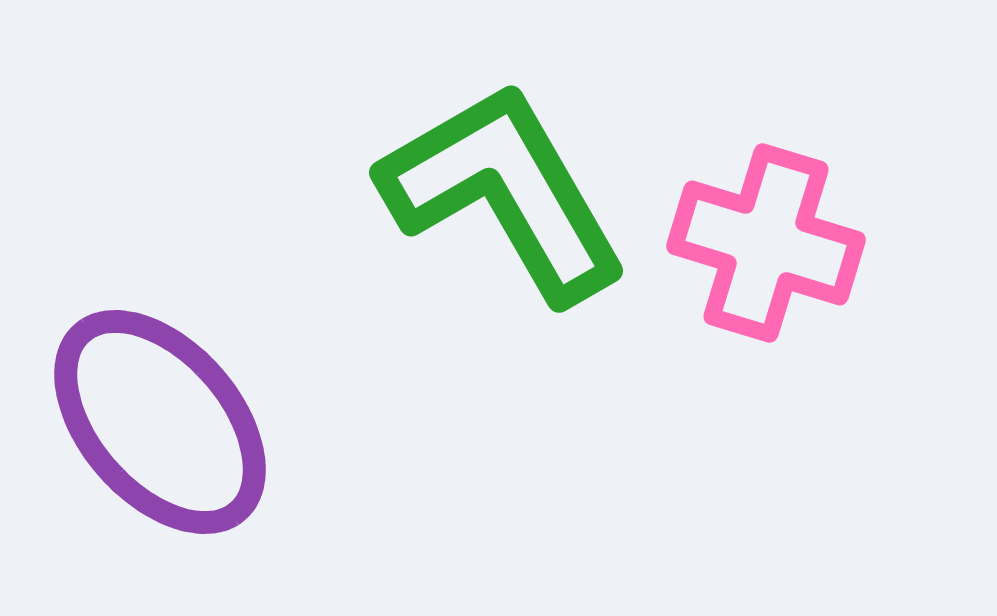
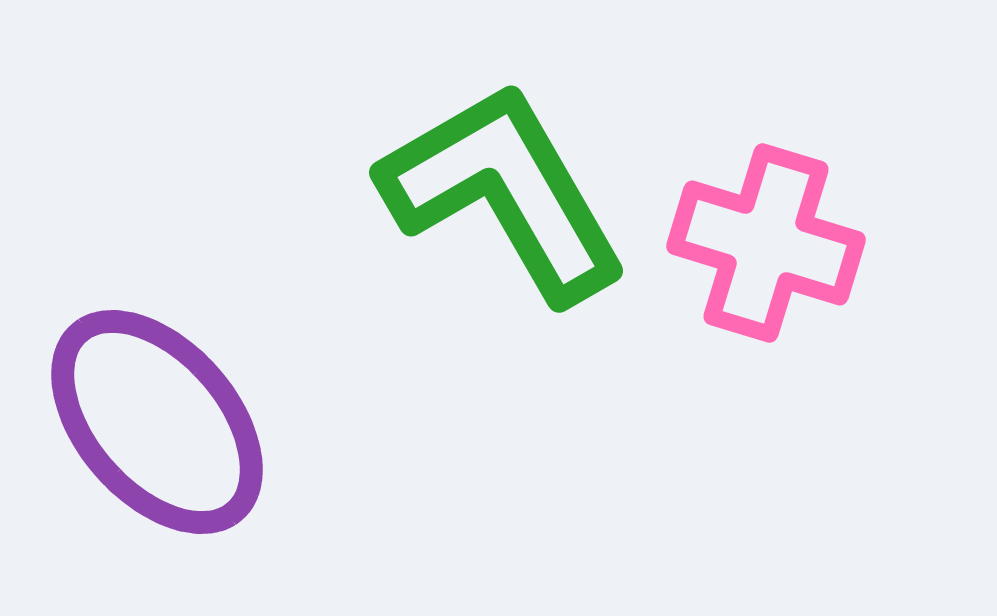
purple ellipse: moved 3 px left
